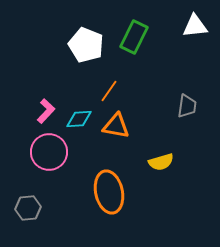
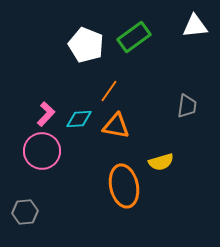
green rectangle: rotated 28 degrees clockwise
pink L-shape: moved 3 px down
pink circle: moved 7 px left, 1 px up
orange ellipse: moved 15 px right, 6 px up
gray hexagon: moved 3 px left, 4 px down
